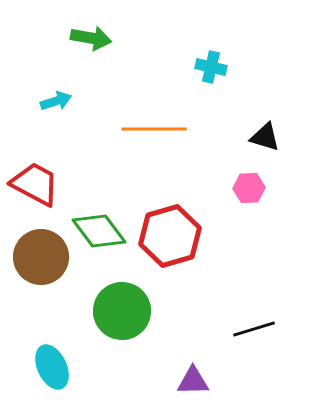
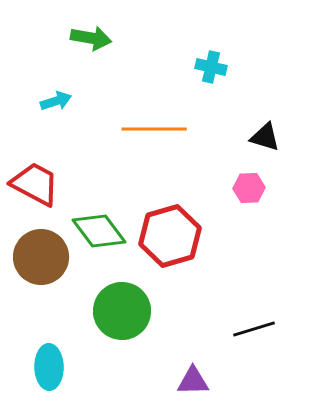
cyan ellipse: moved 3 px left; rotated 24 degrees clockwise
